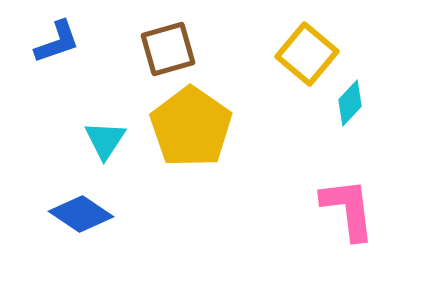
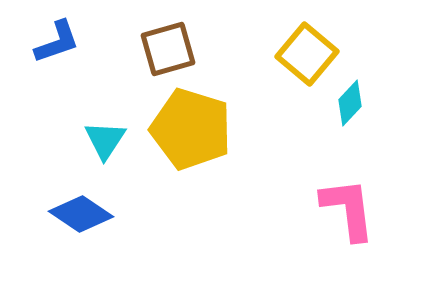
yellow pentagon: moved 2 px down; rotated 18 degrees counterclockwise
